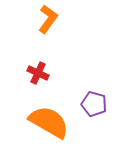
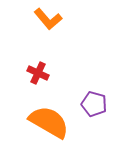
orange L-shape: rotated 104 degrees clockwise
